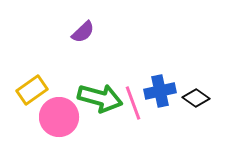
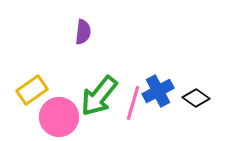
purple semicircle: rotated 40 degrees counterclockwise
blue cross: moved 2 px left; rotated 16 degrees counterclockwise
green arrow: moved 1 px left, 2 px up; rotated 114 degrees clockwise
pink line: rotated 36 degrees clockwise
